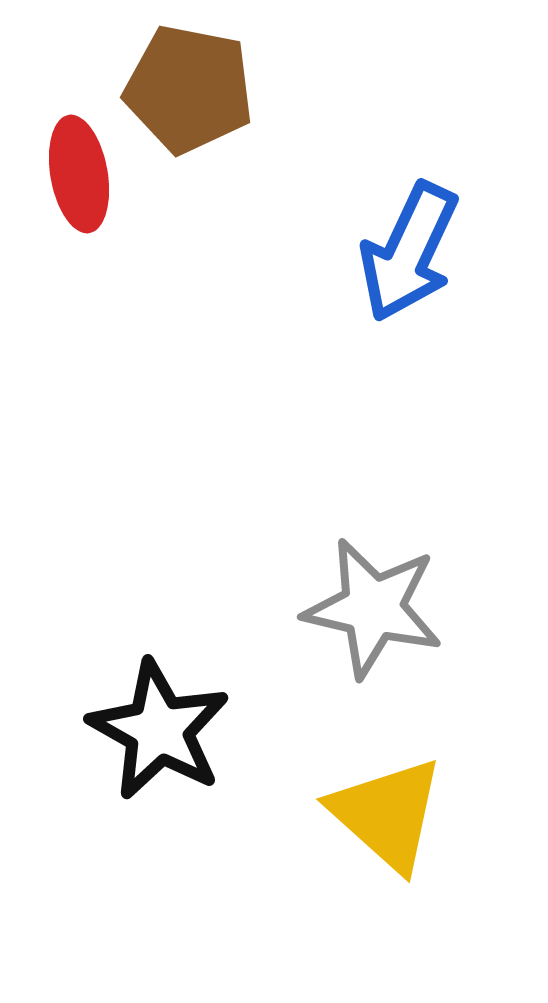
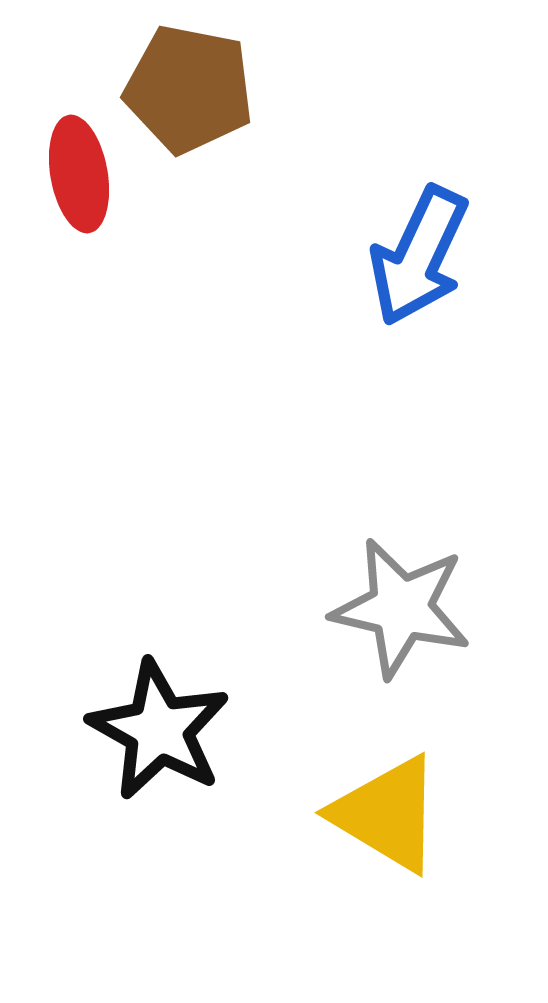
blue arrow: moved 10 px right, 4 px down
gray star: moved 28 px right
yellow triangle: rotated 11 degrees counterclockwise
